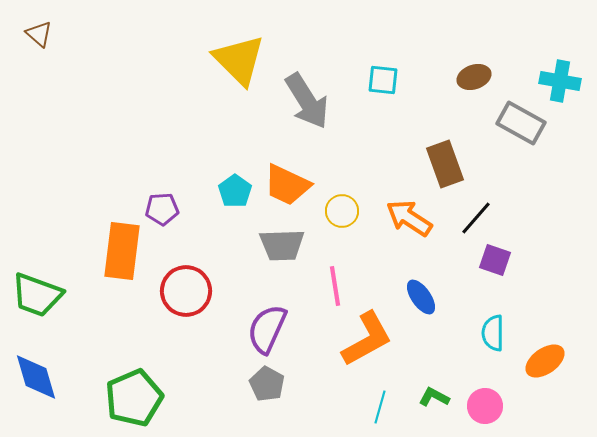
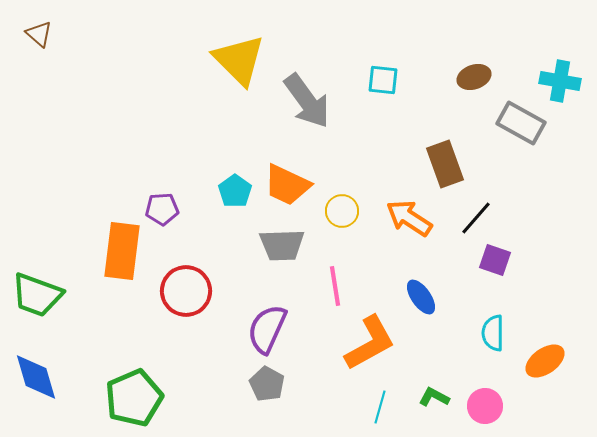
gray arrow: rotated 4 degrees counterclockwise
orange L-shape: moved 3 px right, 4 px down
